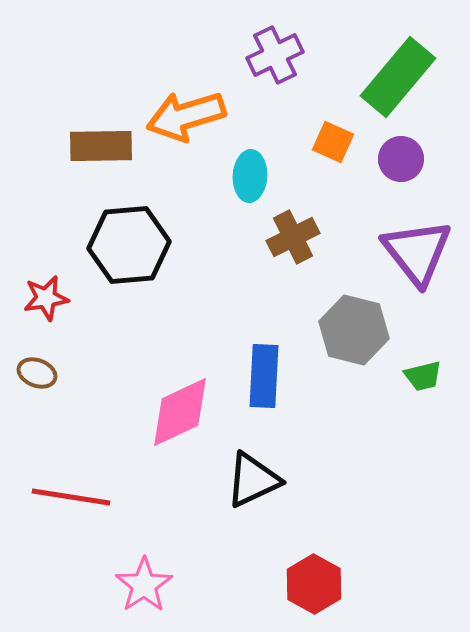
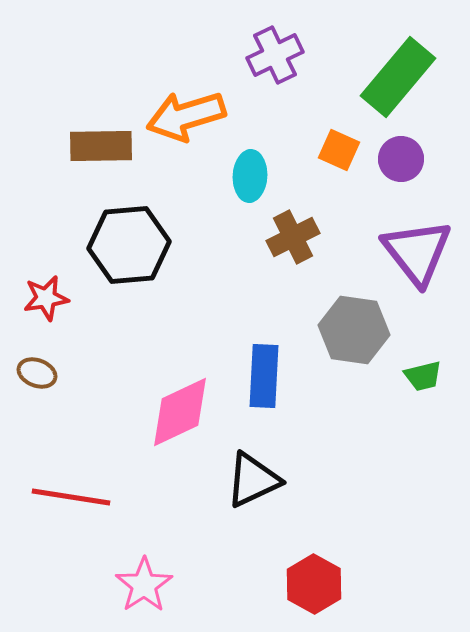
orange square: moved 6 px right, 8 px down
gray hexagon: rotated 6 degrees counterclockwise
